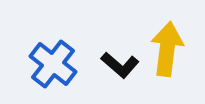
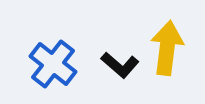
yellow arrow: moved 1 px up
